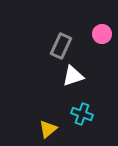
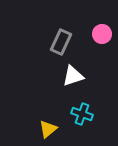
gray rectangle: moved 4 px up
